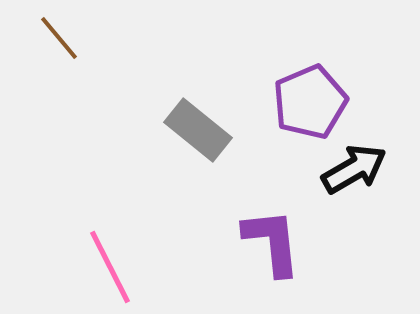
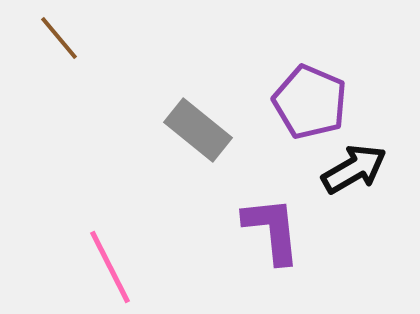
purple pentagon: rotated 26 degrees counterclockwise
purple L-shape: moved 12 px up
